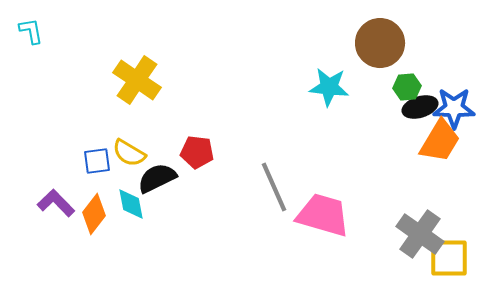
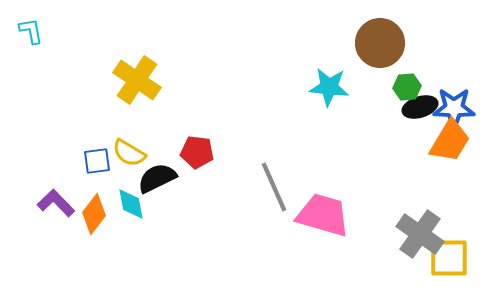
orange trapezoid: moved 10 px right
